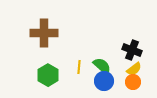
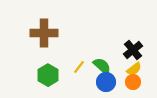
black cross: moved 1 px right; rotated 30 degrees clockwise
yellow line: rotated 32 degrees clockwise
blue circle: moved 2 px right, 1 px down
